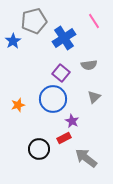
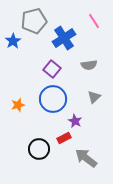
purple square: moved 9 px left, 4 px up
purple star: moved 3 px right
